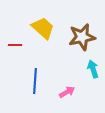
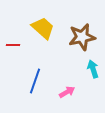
red line: moved 2 px left
blue line: rotated 15 degrees clockwise
